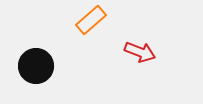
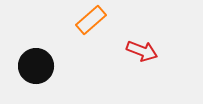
red arrow: moved 2 px right, 1 px up
